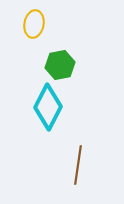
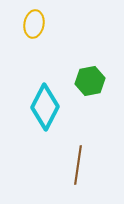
green hexagon: moved 30 px right, 16 px down
cyan diamond: moved 3 px left
